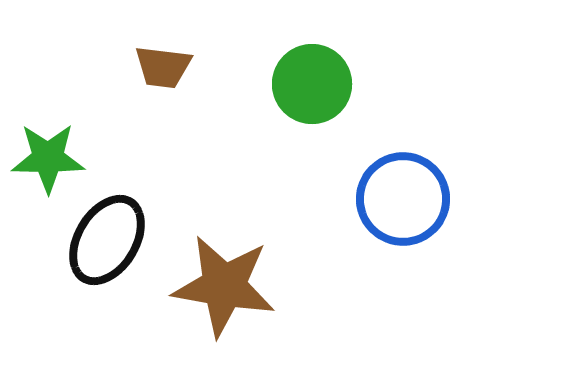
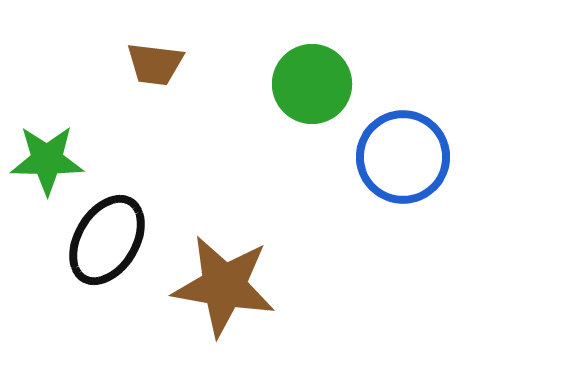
brown trapezoid: moved 8 px left, 3 px up
green star: moved 1 px left, 2 px down
blue circle: moved 42 px up
